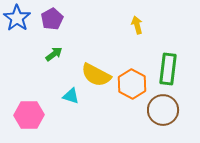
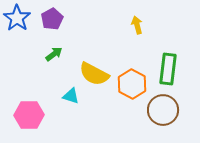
yellow semicircle: moved 2 px left, 1 px up
